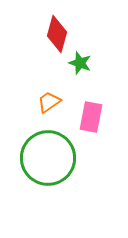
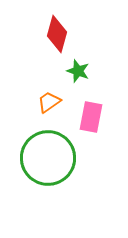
green star: moved 2 px left, 8 px down
